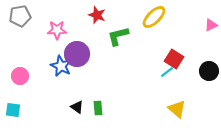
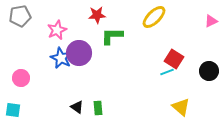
red star: rotated 24 degrees counterclockwise
pink triangle: moved 4 px up
pink star: rotated 24 degrees counterclockwise
green L-shape: moved 6 px left; rotated 15 degrees clockwise
purple circle: moved 2 px right, 1 px up
blue star: moved 8 px up
cyan line: rotated 16 degrees clockwise
pink circle: moved 1 px right, 2 px down
yellow triangle: moved 4 px right, 2 px up
